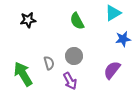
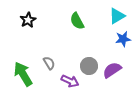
cyan triangle: moved 4 px right, 3 px down
black star: rotated 21 degrees counterclockwise
gray circle: moved 15 px right, 10 px down
gray semicircle: rotated 16 degrees counterclockwise
purple semicircle: rotated 18 degrees clockwise
purple arrow: rotated 36 degrees counterclockwise
